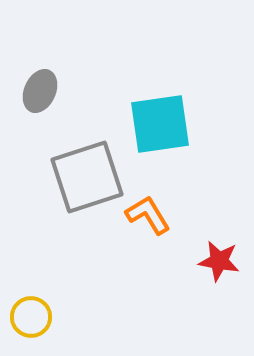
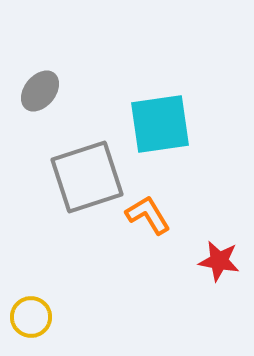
gray ellipse: rotated 15 degrees clockwise
